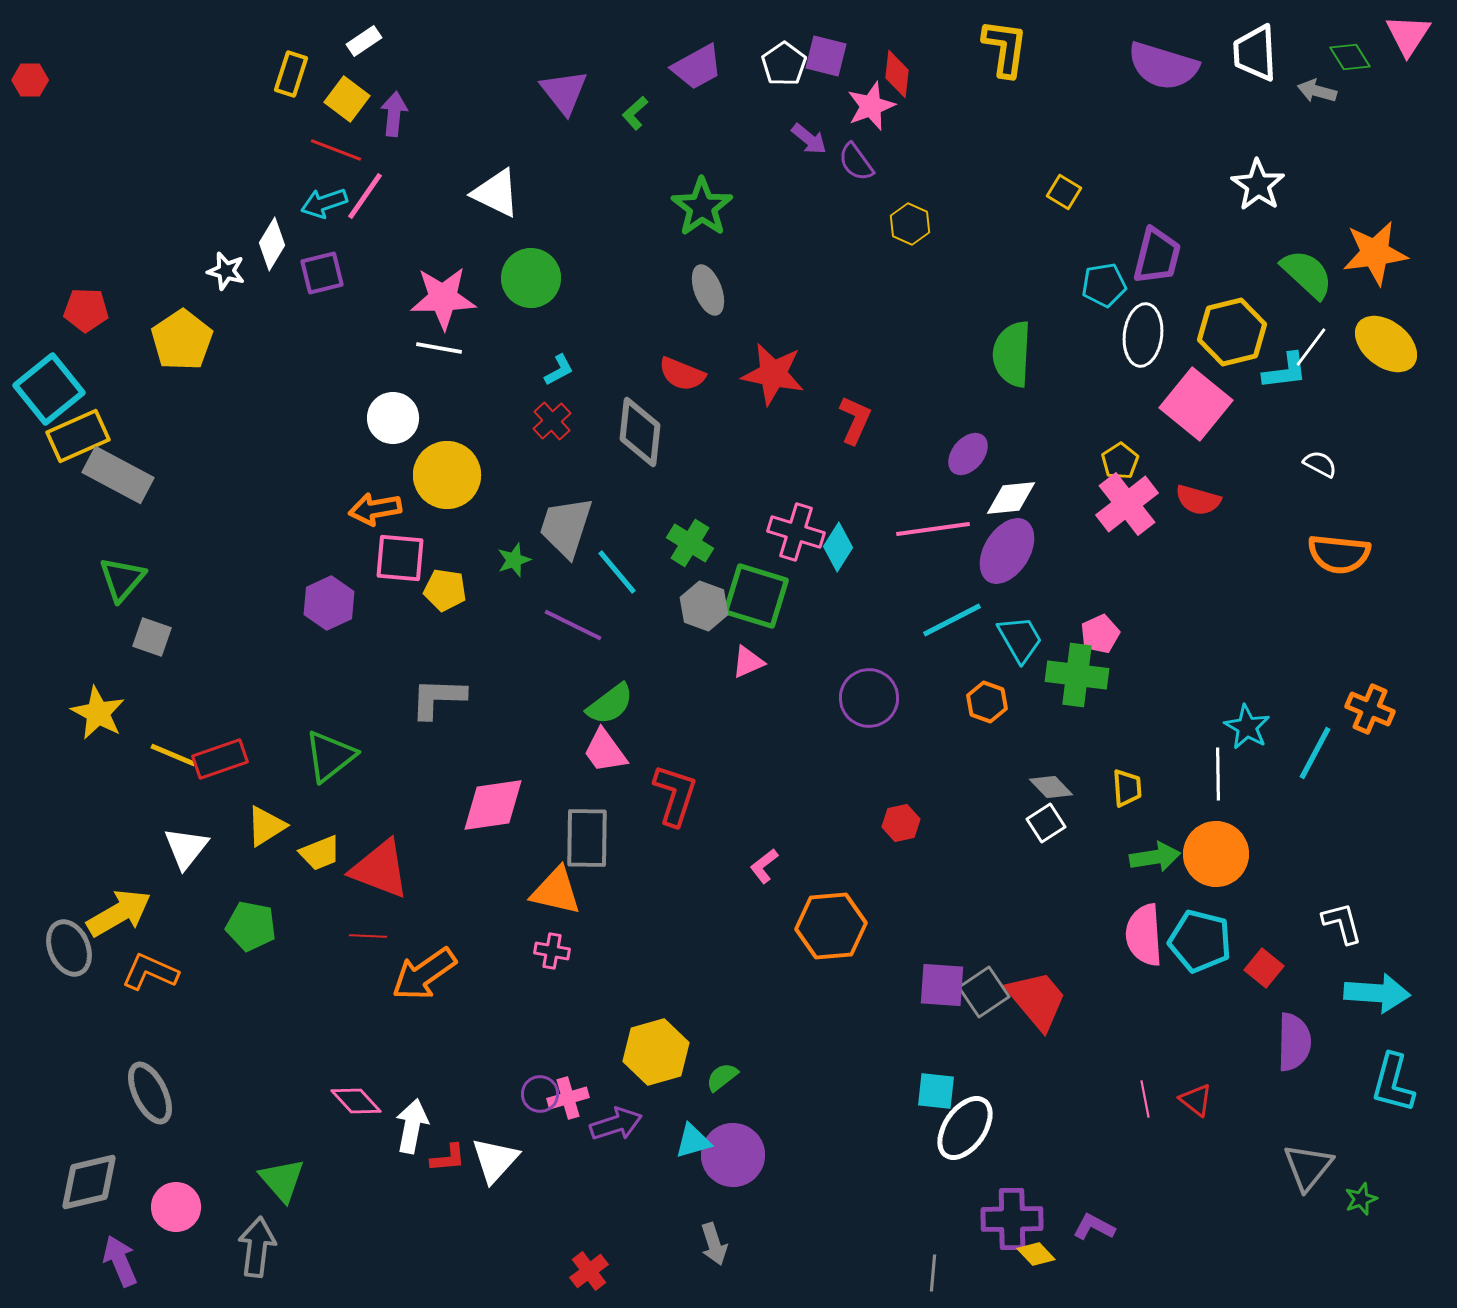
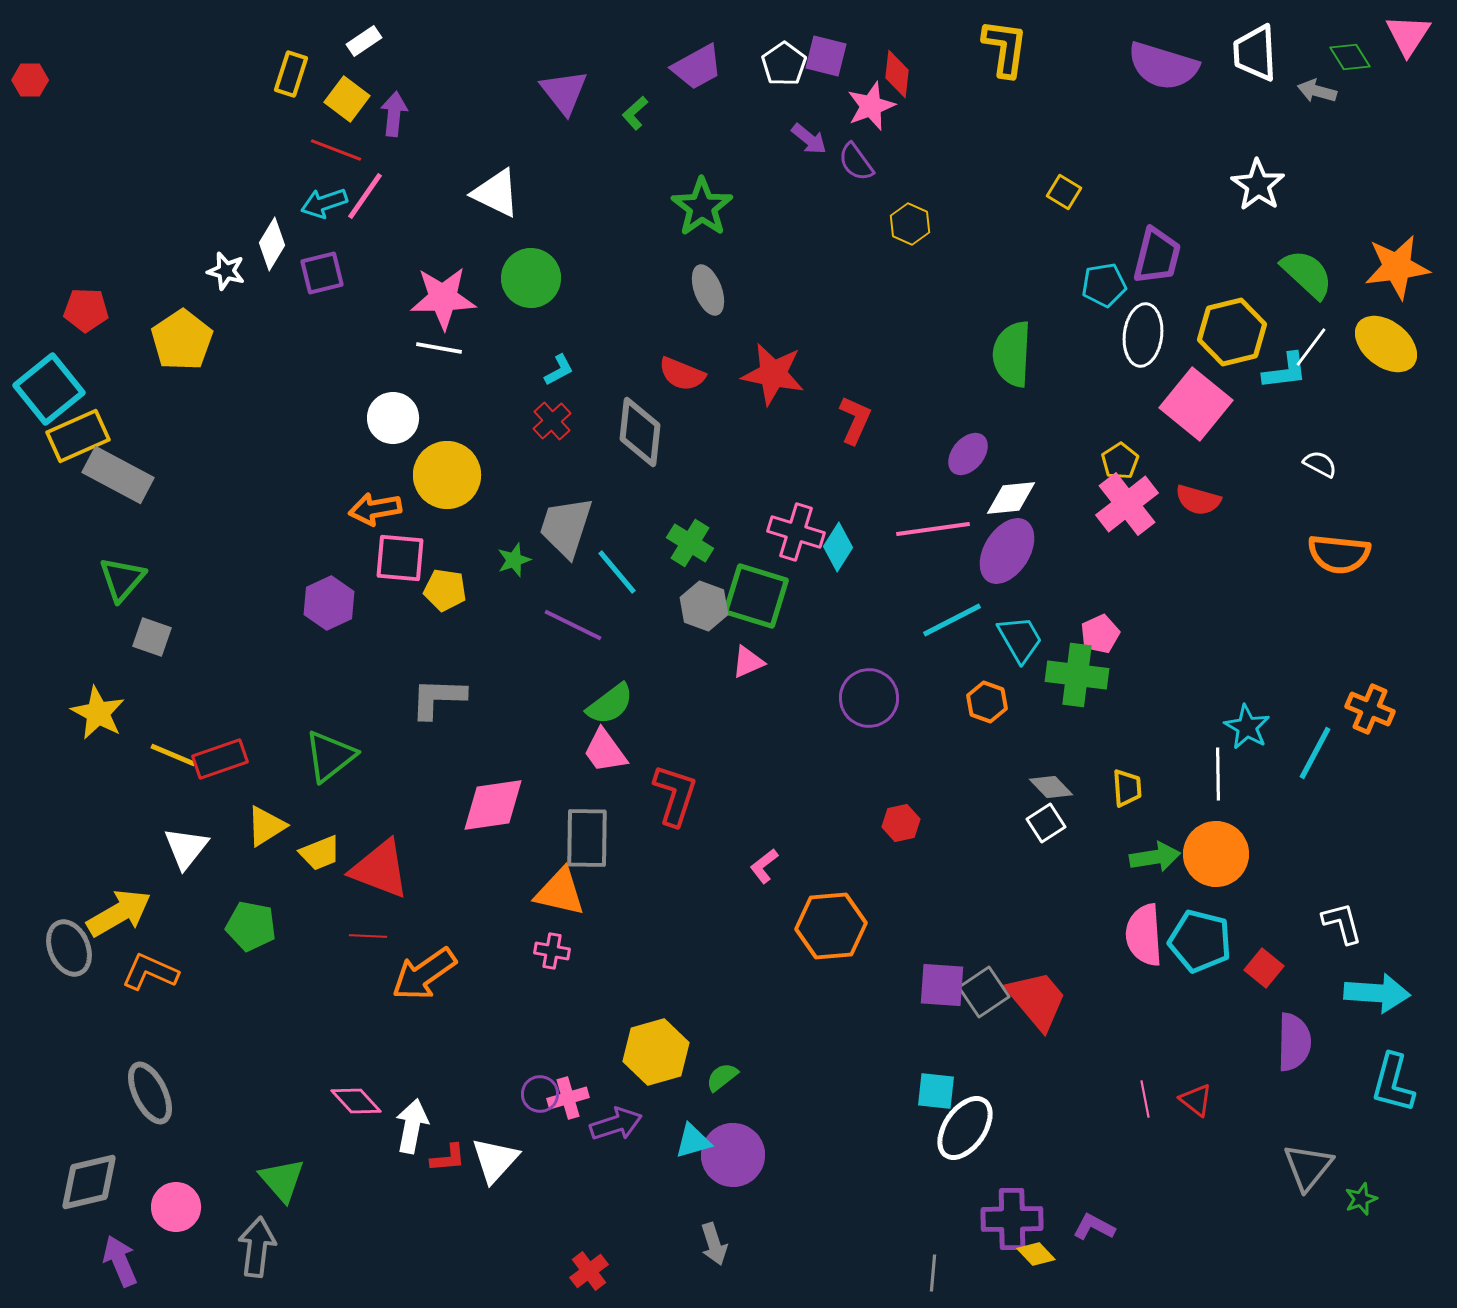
orange star at (1375, 253): moved 22 px right, 14 px down
orange triangle at (556, 891): moved 4 px right, 1 px down
